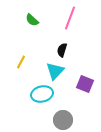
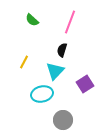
pink line: moved 4 px down
yellow line: moved 3 px right
purple square: rotated 36 degrees clockwise
